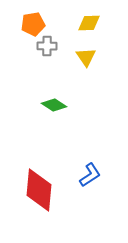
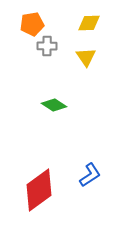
orange pentagon: moved 1 px left
red diamond: rotated 48 degrees clockwise
